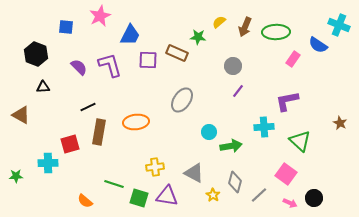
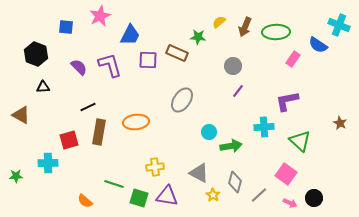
red square at (70, 144): moved 1 px left, 4 px up
gray triangle at (194, 173): moved 5 px right
